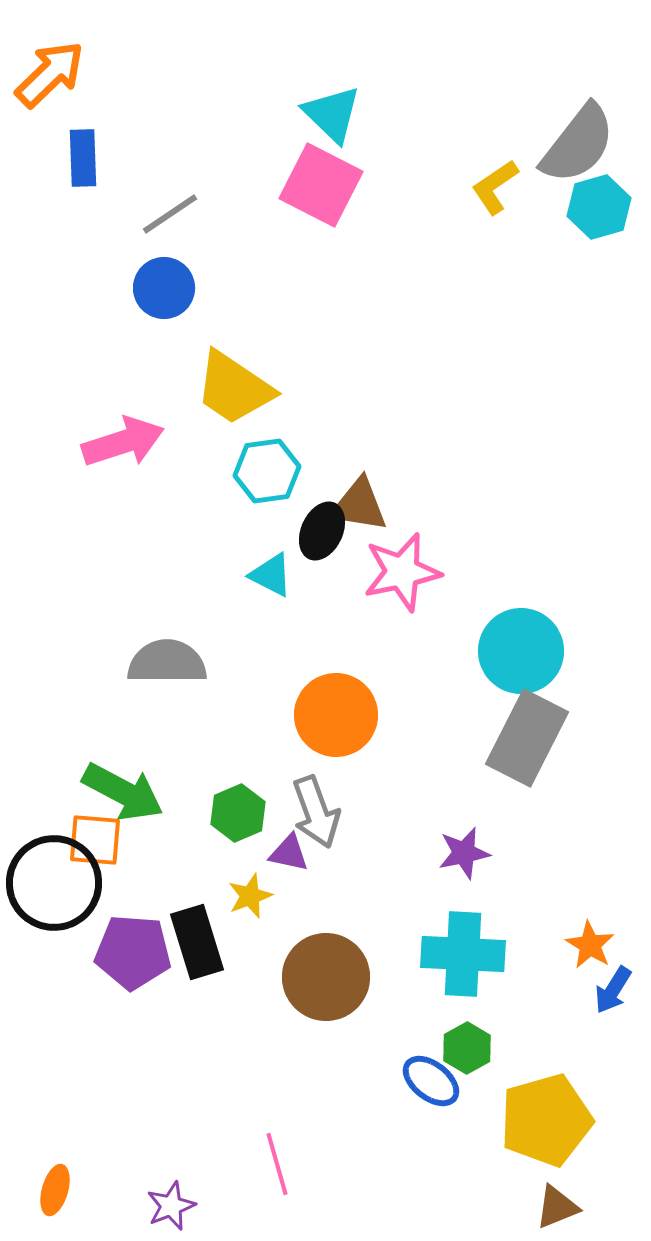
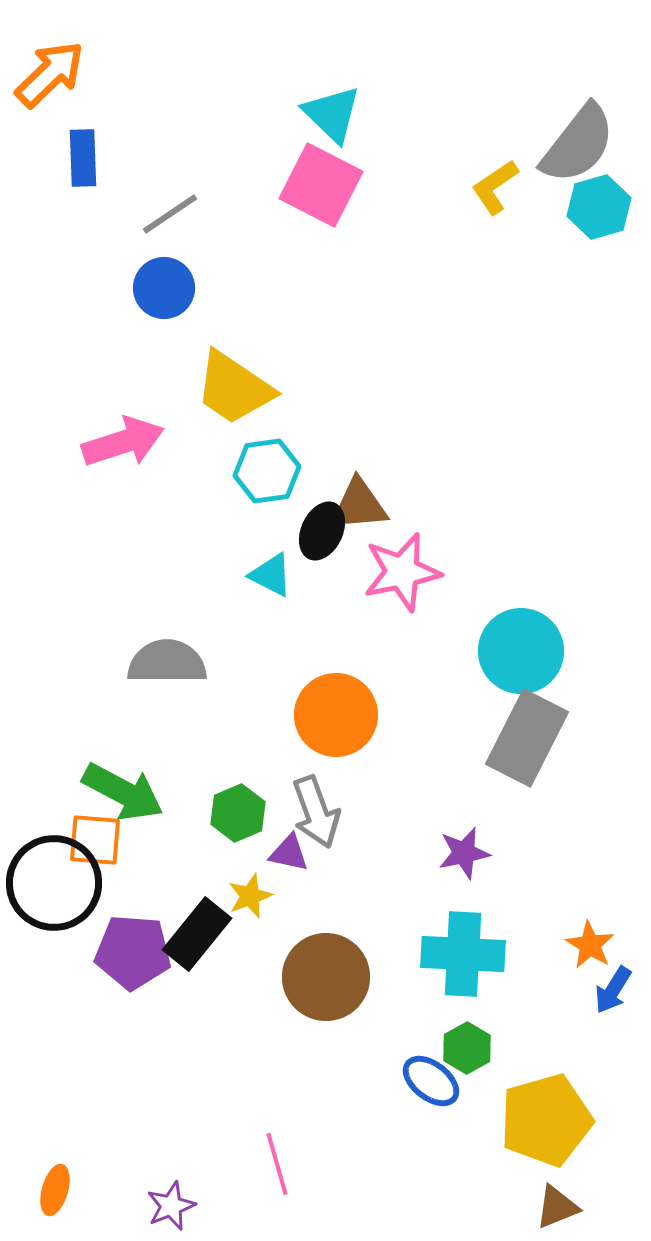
brown triangle at (359, 505): rotated 14 degrees counterclockwise
black rectangle at (197, 942): moved 8 px up; rotated 56 degrees clockwise
